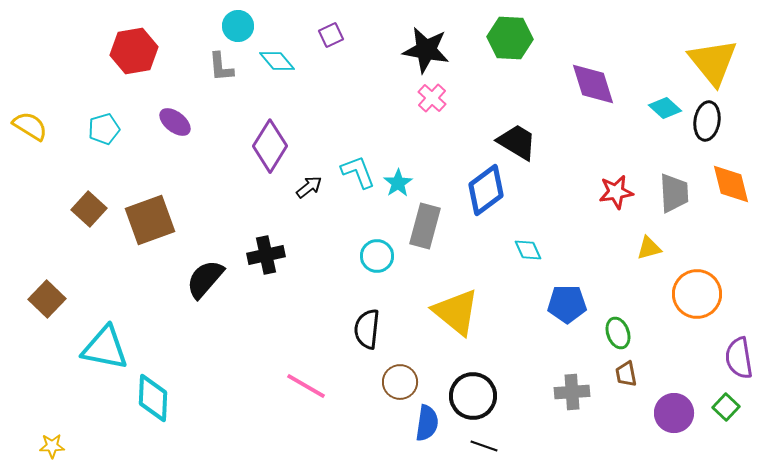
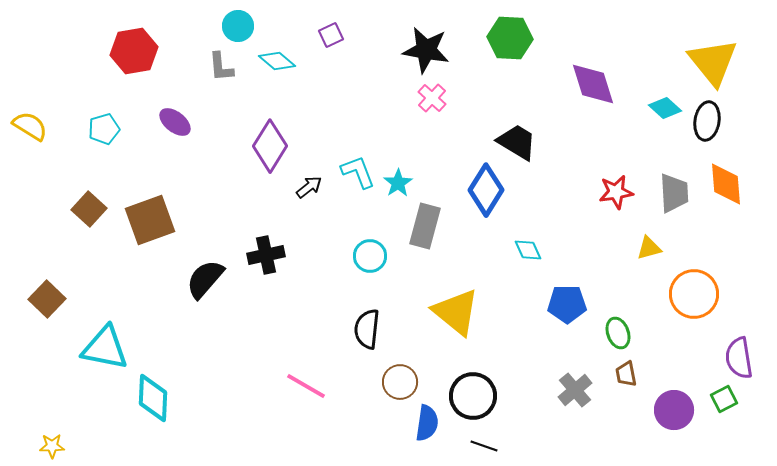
cyan diamond at (277, 61): rotated 9 degrees counterclockwise
orange diamond at (731, 184): moved 5 px left; rotated 9 degrees clockwise
blue diamond at (486, 190): rotated 21 degrees counterclockwise
cyan circle at (377, 256): moved 7 px left
orange circle at (697, 294): moved 3 px left
gray cross at (572, 392): moved 3 px right, 2 px up; rotated 36 degrees counterclockwise
green square at (726, 407): moved 2 px left, 8 px up; rotated 20 degrees clockwise
purple circle at (674, 413): moved 3 px up
